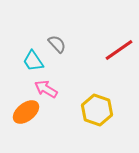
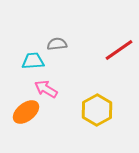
gray semicircle: rotated 54 degrees counterclockwise
cyan trapezoid: rotated 120 degrees clockwise
yellow hexagon: rotated 12 degrees clockwise
